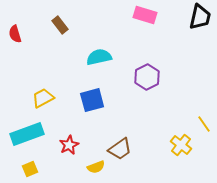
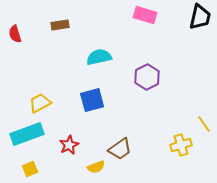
brown rectangle: rotated 60 degrees counterclockwise
yellow trapezoid: moved 3 px left, 5 px down
yellow cross: rotated 35 degrees clockwise
